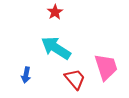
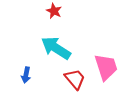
red star: moved 1 px left, 1 px up; rotated 14 degrees counterclockwise
